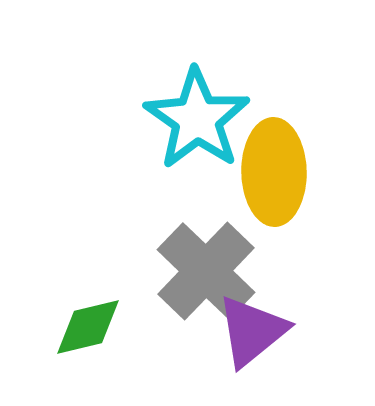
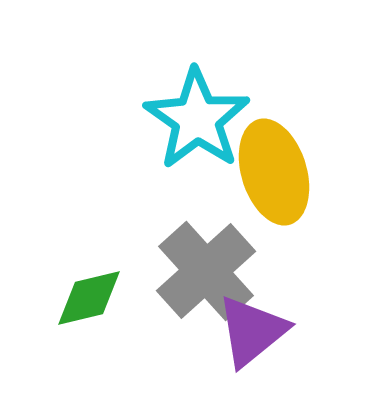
yellow ellipse: rotated 16 degrees counterclockwise
gray cross: rotated 4 degrees clockwise
green diamond: moved 1 px right, 29 px up
